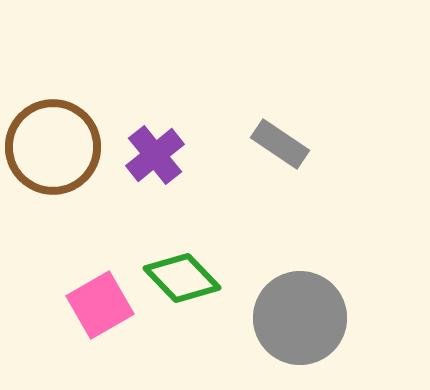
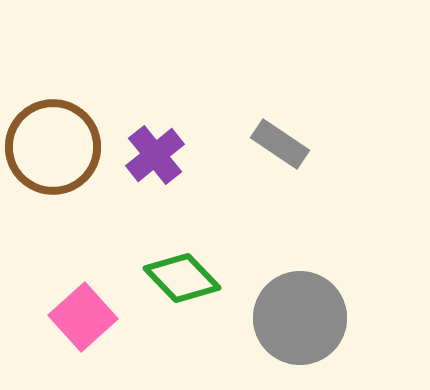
pink square: moved 17 px left, 12 px down; rotated 12 degrees counterclockwise
